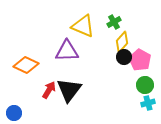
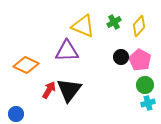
yellow diamond: moved 17 px right, 16 px up
black circle: moved 3 px left
blue circle: moved 2 px right, 1 px down
